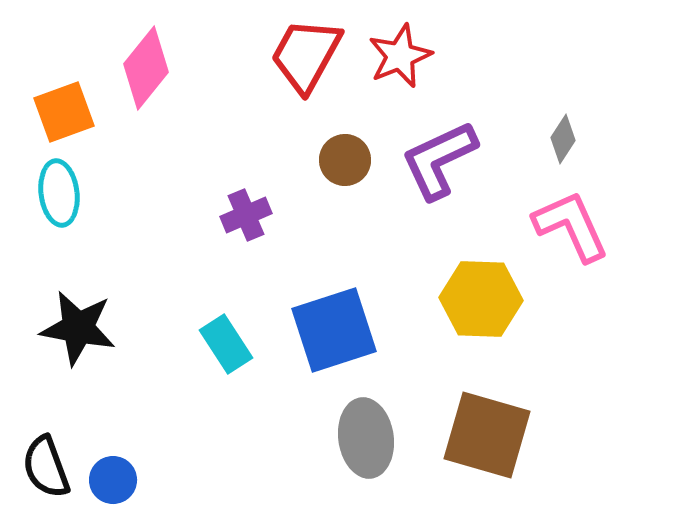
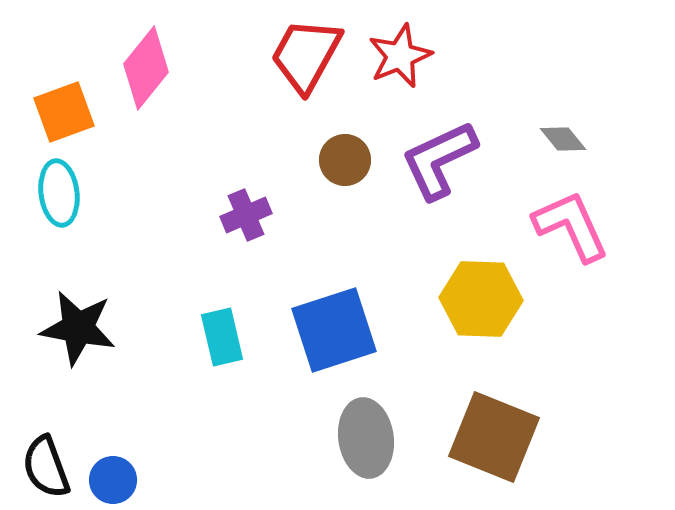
gray diamond: rotated 72 degrees counterclockwise
cyan rectangle: moved 4 px left, 7 px up; rotated 20 degrees clockwise
brown square: moved 7 px right, 2 px down; rotated 6 degrees clockwise
